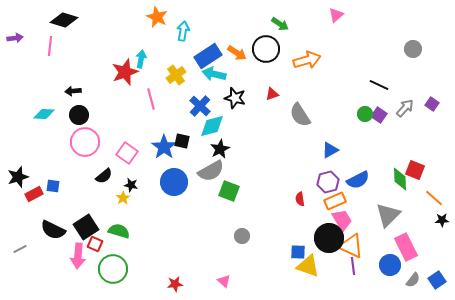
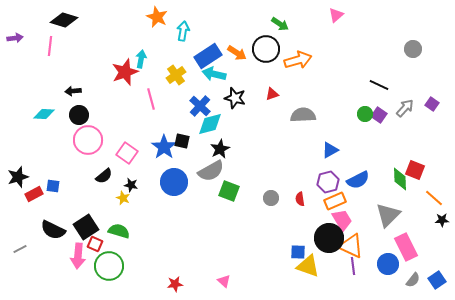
orange arrow at (307, 60): moved 9 px left
gray semicircle at (300, 115): moved 3 px right; rotated 120 degrees clockwise
cyan diamond at (212, 126): moved 2 px left, 2 px up
pink circle at (85, 142): moved 3 px right, 2 px up
yellow star at (123, 198): rotated 16 degrees counterclockwise
gray circle at (242, 236): moved 29 px right, 38 px up
blue circle at (390, 265): moved 2 px left, 1 px up
green circle at (113, 269): moved 4 px left, 3 px up
